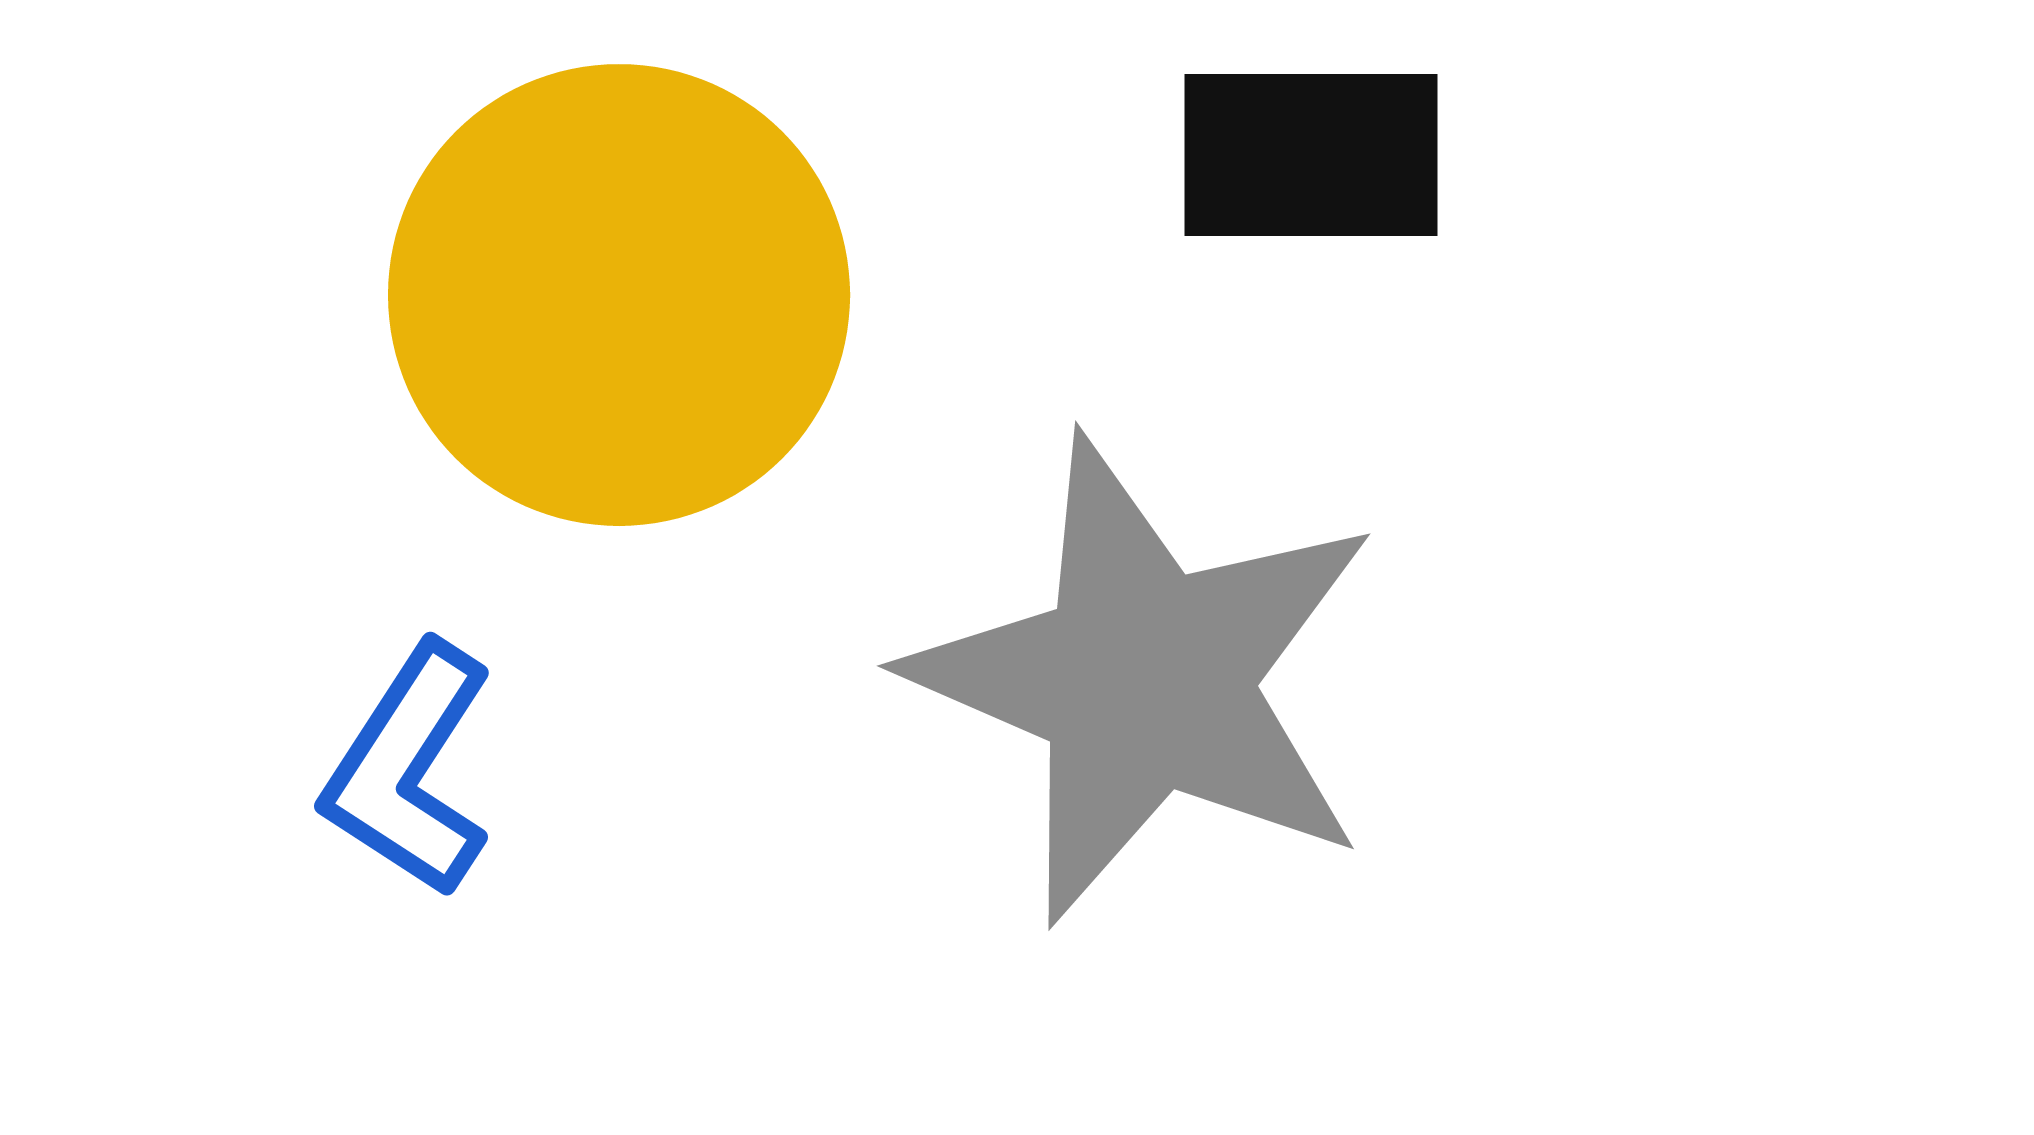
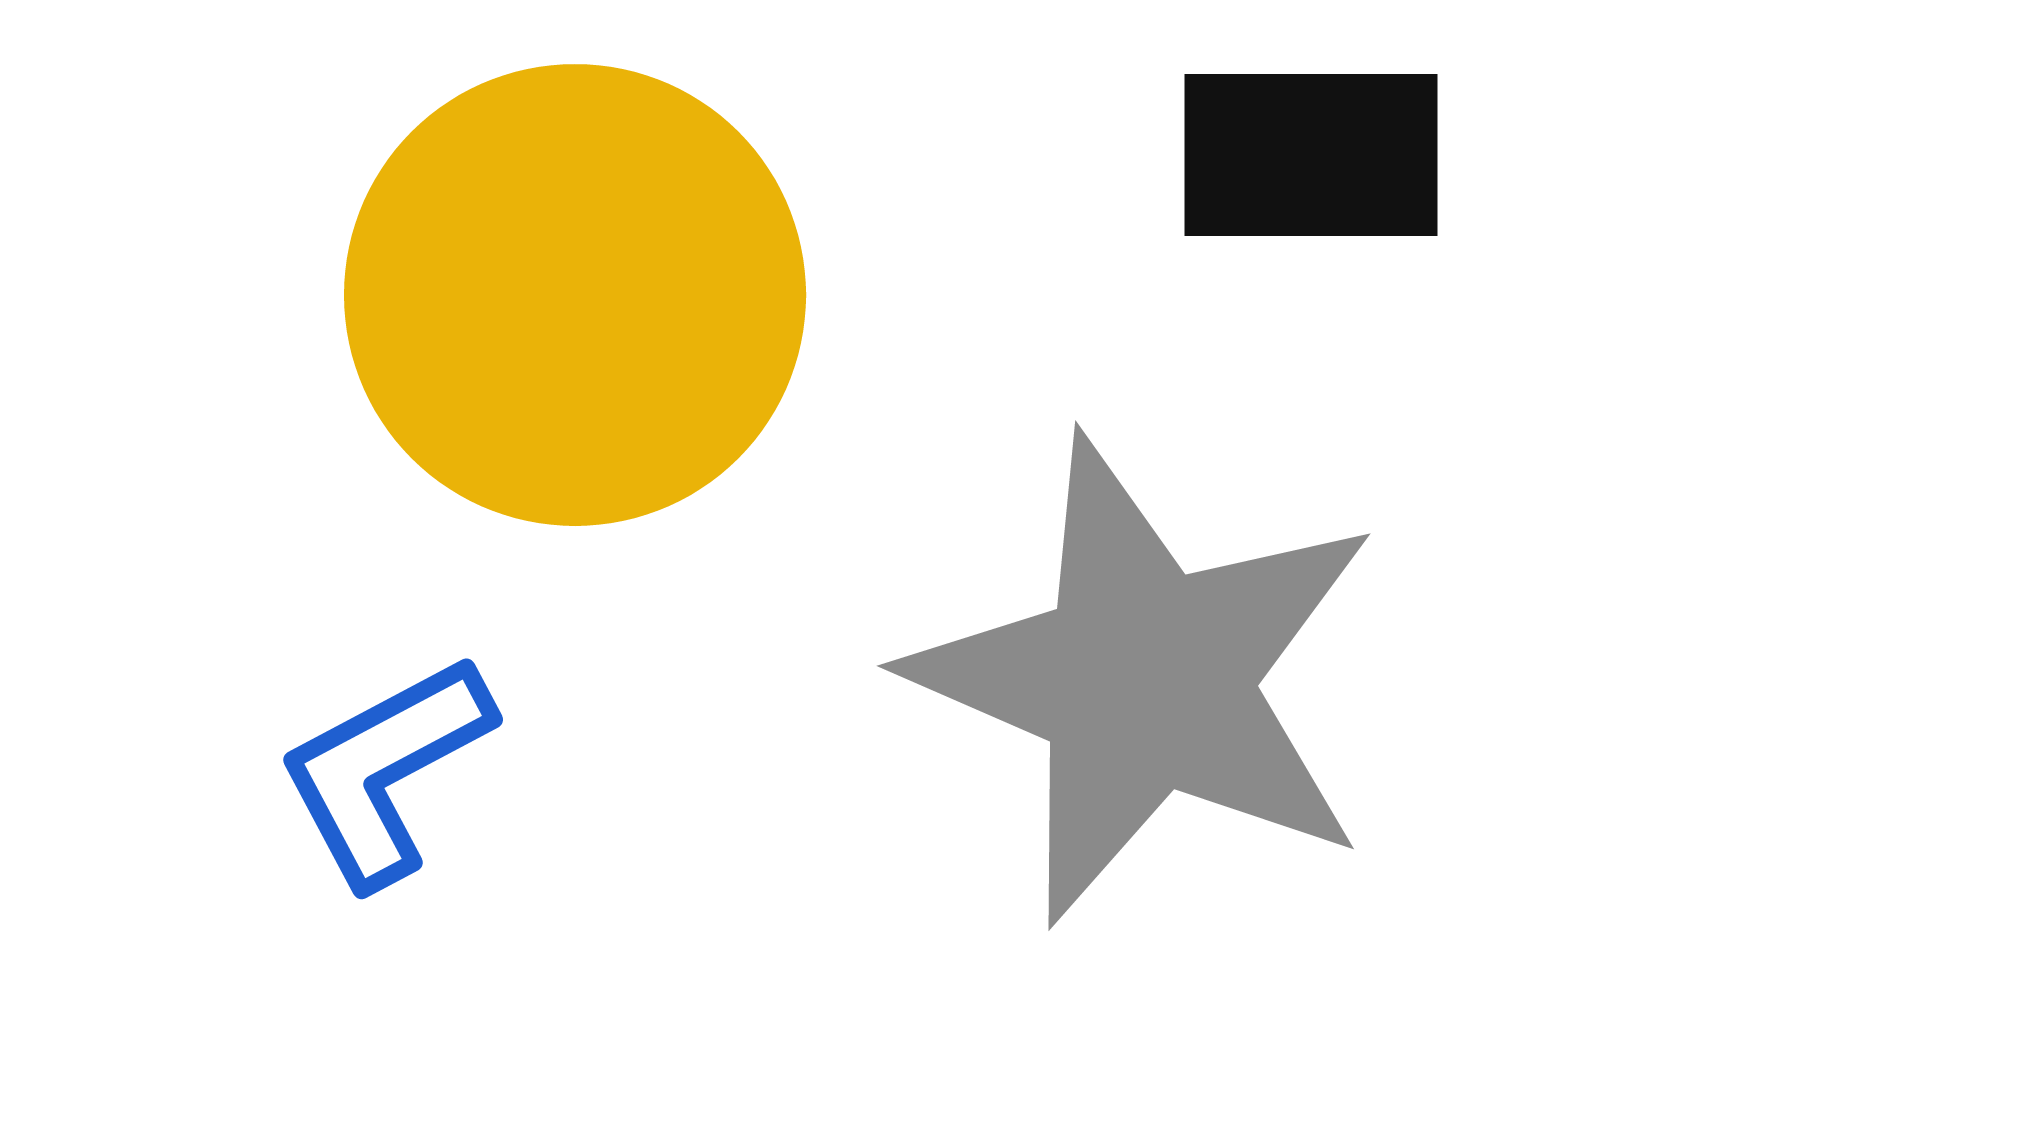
yellow circle: moved 44 px left
blue L-shape: moved 24 px left; rotated 29 degrees clockwise
